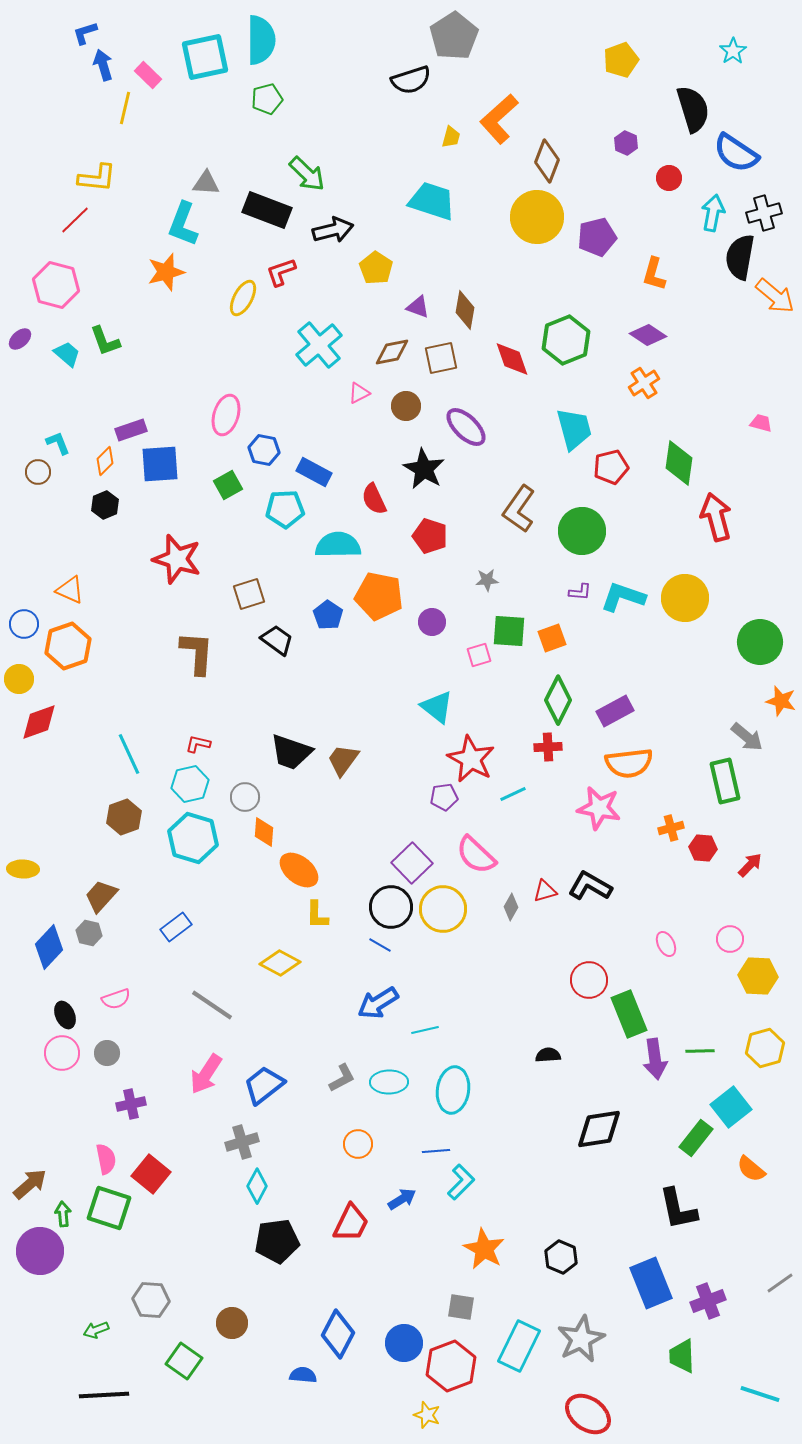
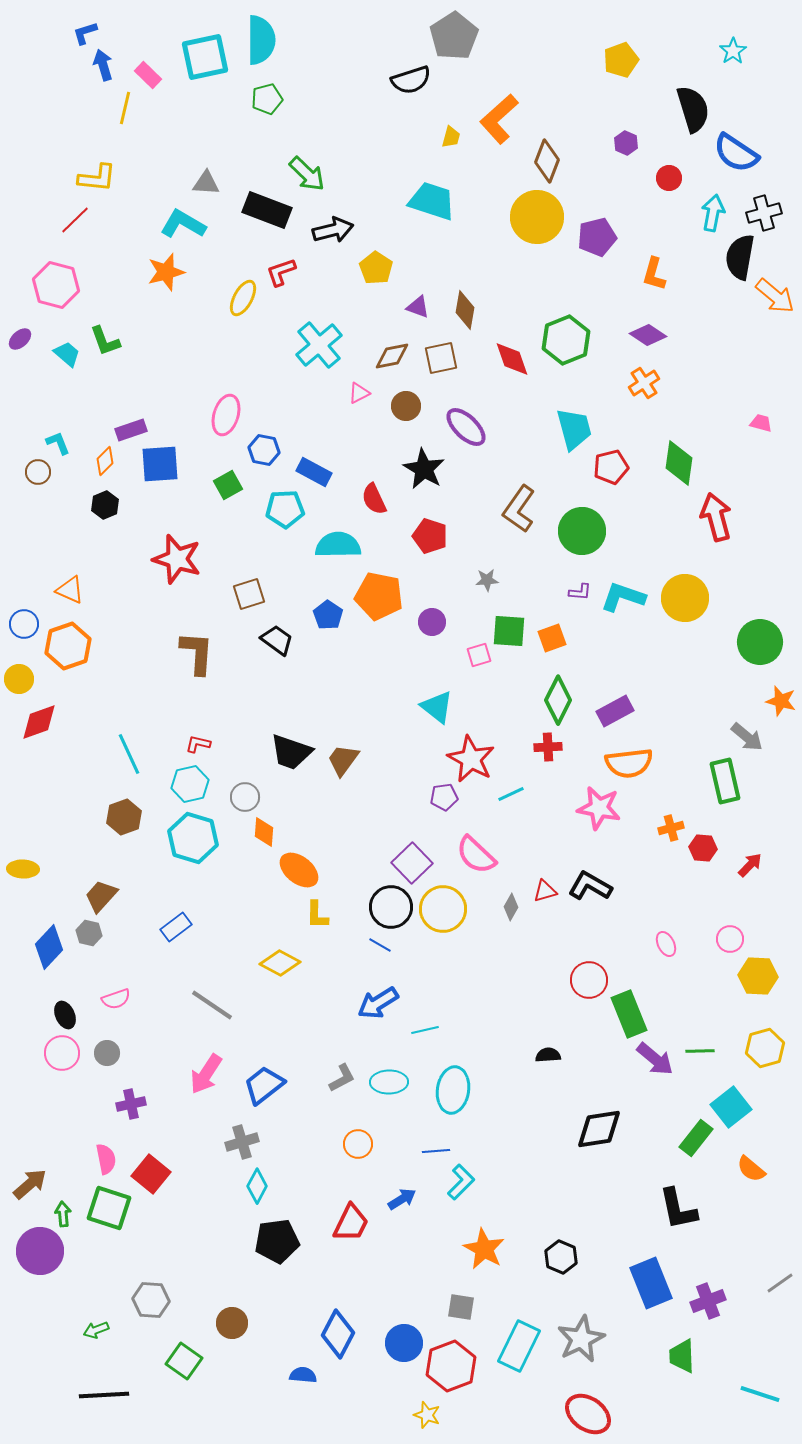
cyan L-shape at (183, 224): rotated 99 degrees clockwise
brown diamond at (392, 352): moved 4 px down
cyan line at (513, 794): moved 2 px left
purple arrow at (655, 1059): rotated 42 degrees counterclockwise
